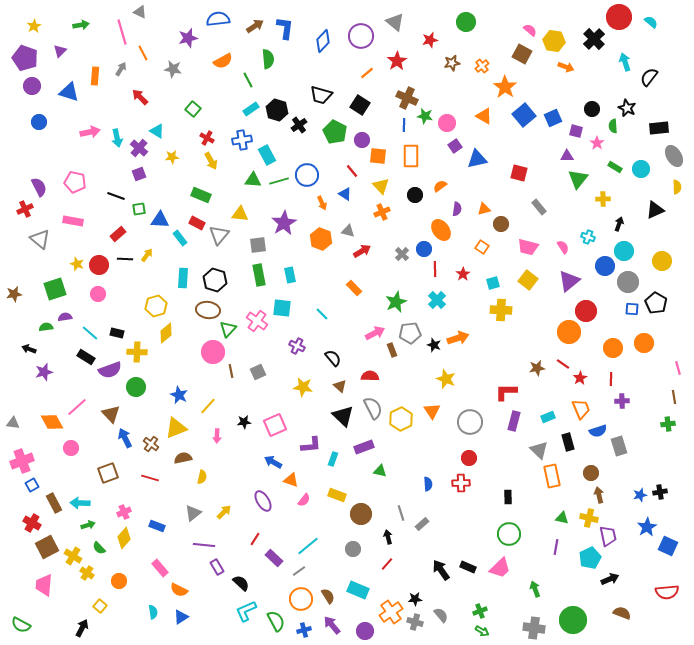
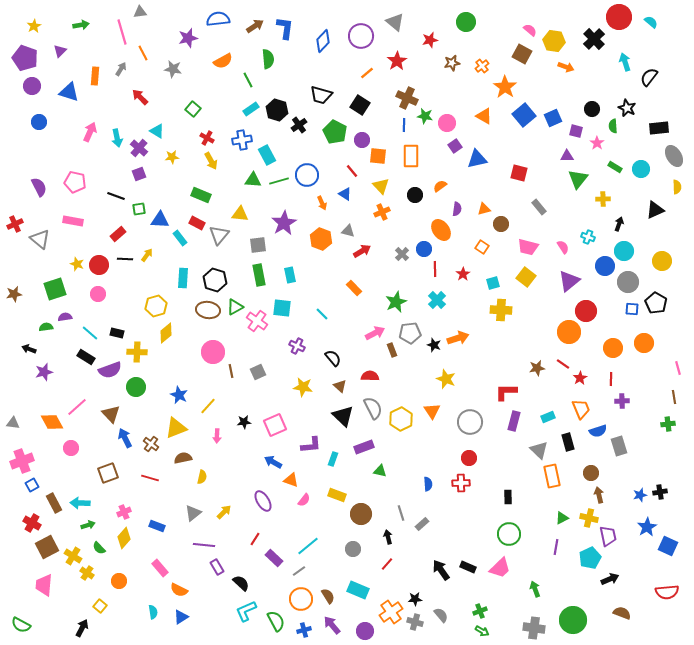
gray triangle at (140, 12): rotated 32 degrees counterclockwise
pink arrow at (90, 132): rotated 54 degrees counterclockwise
red cross at (25, 209): moved 10 px left, 15 px down
yellow square at (528, 280): moved 2 px left, 3 px up
green triangle at (228, 329): moved 7 px right, 22 px up; rotated 18 degrees clockwise
green triangle at (562, 518): rotated 40 degrees counterclockwise
